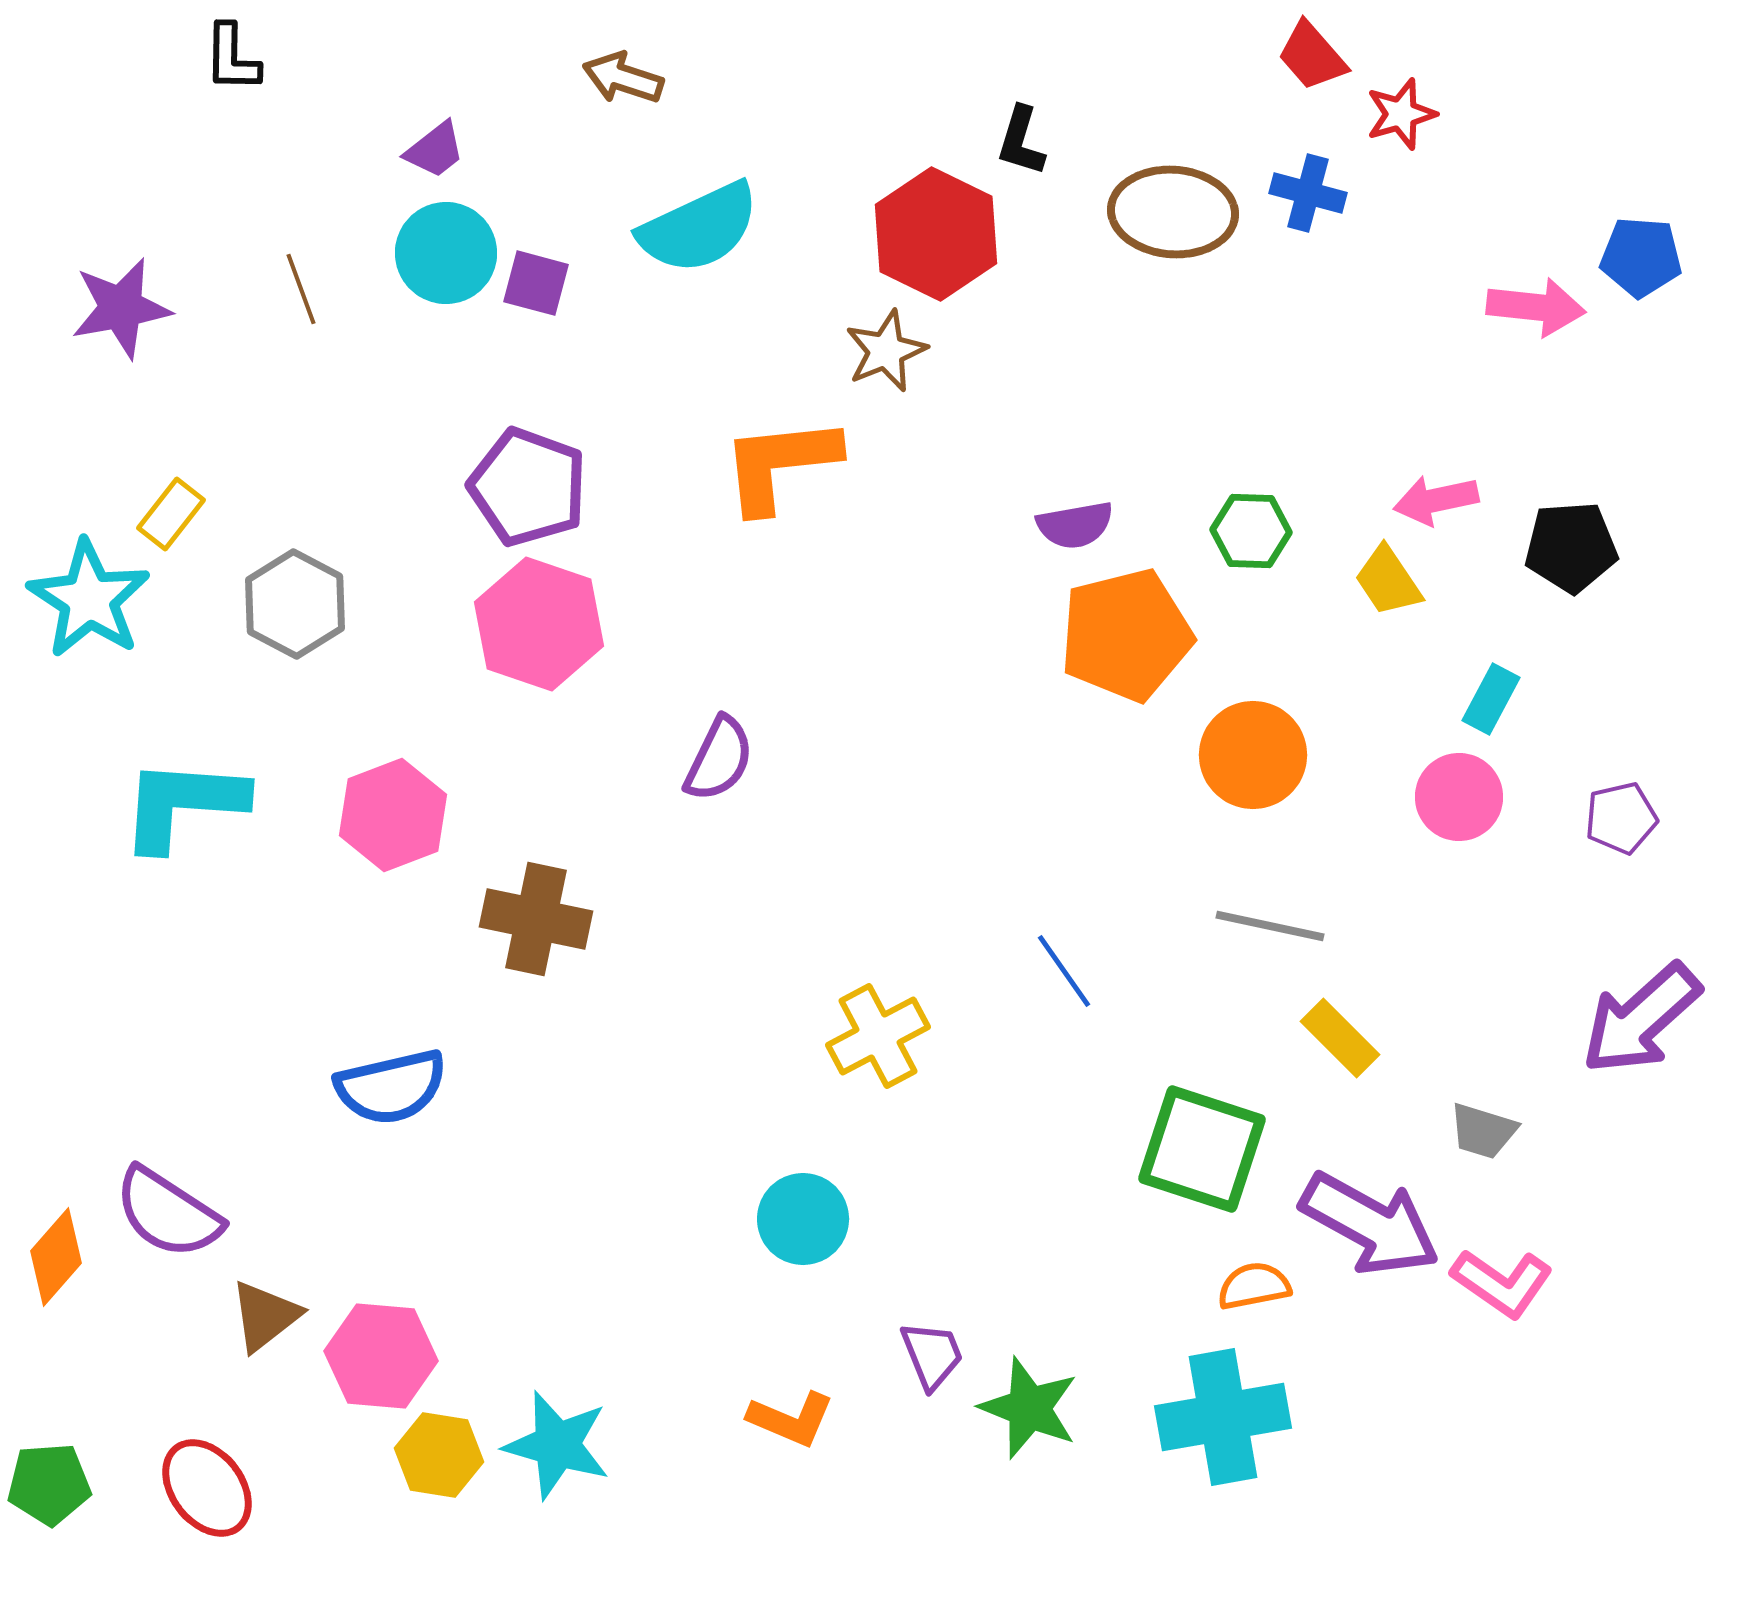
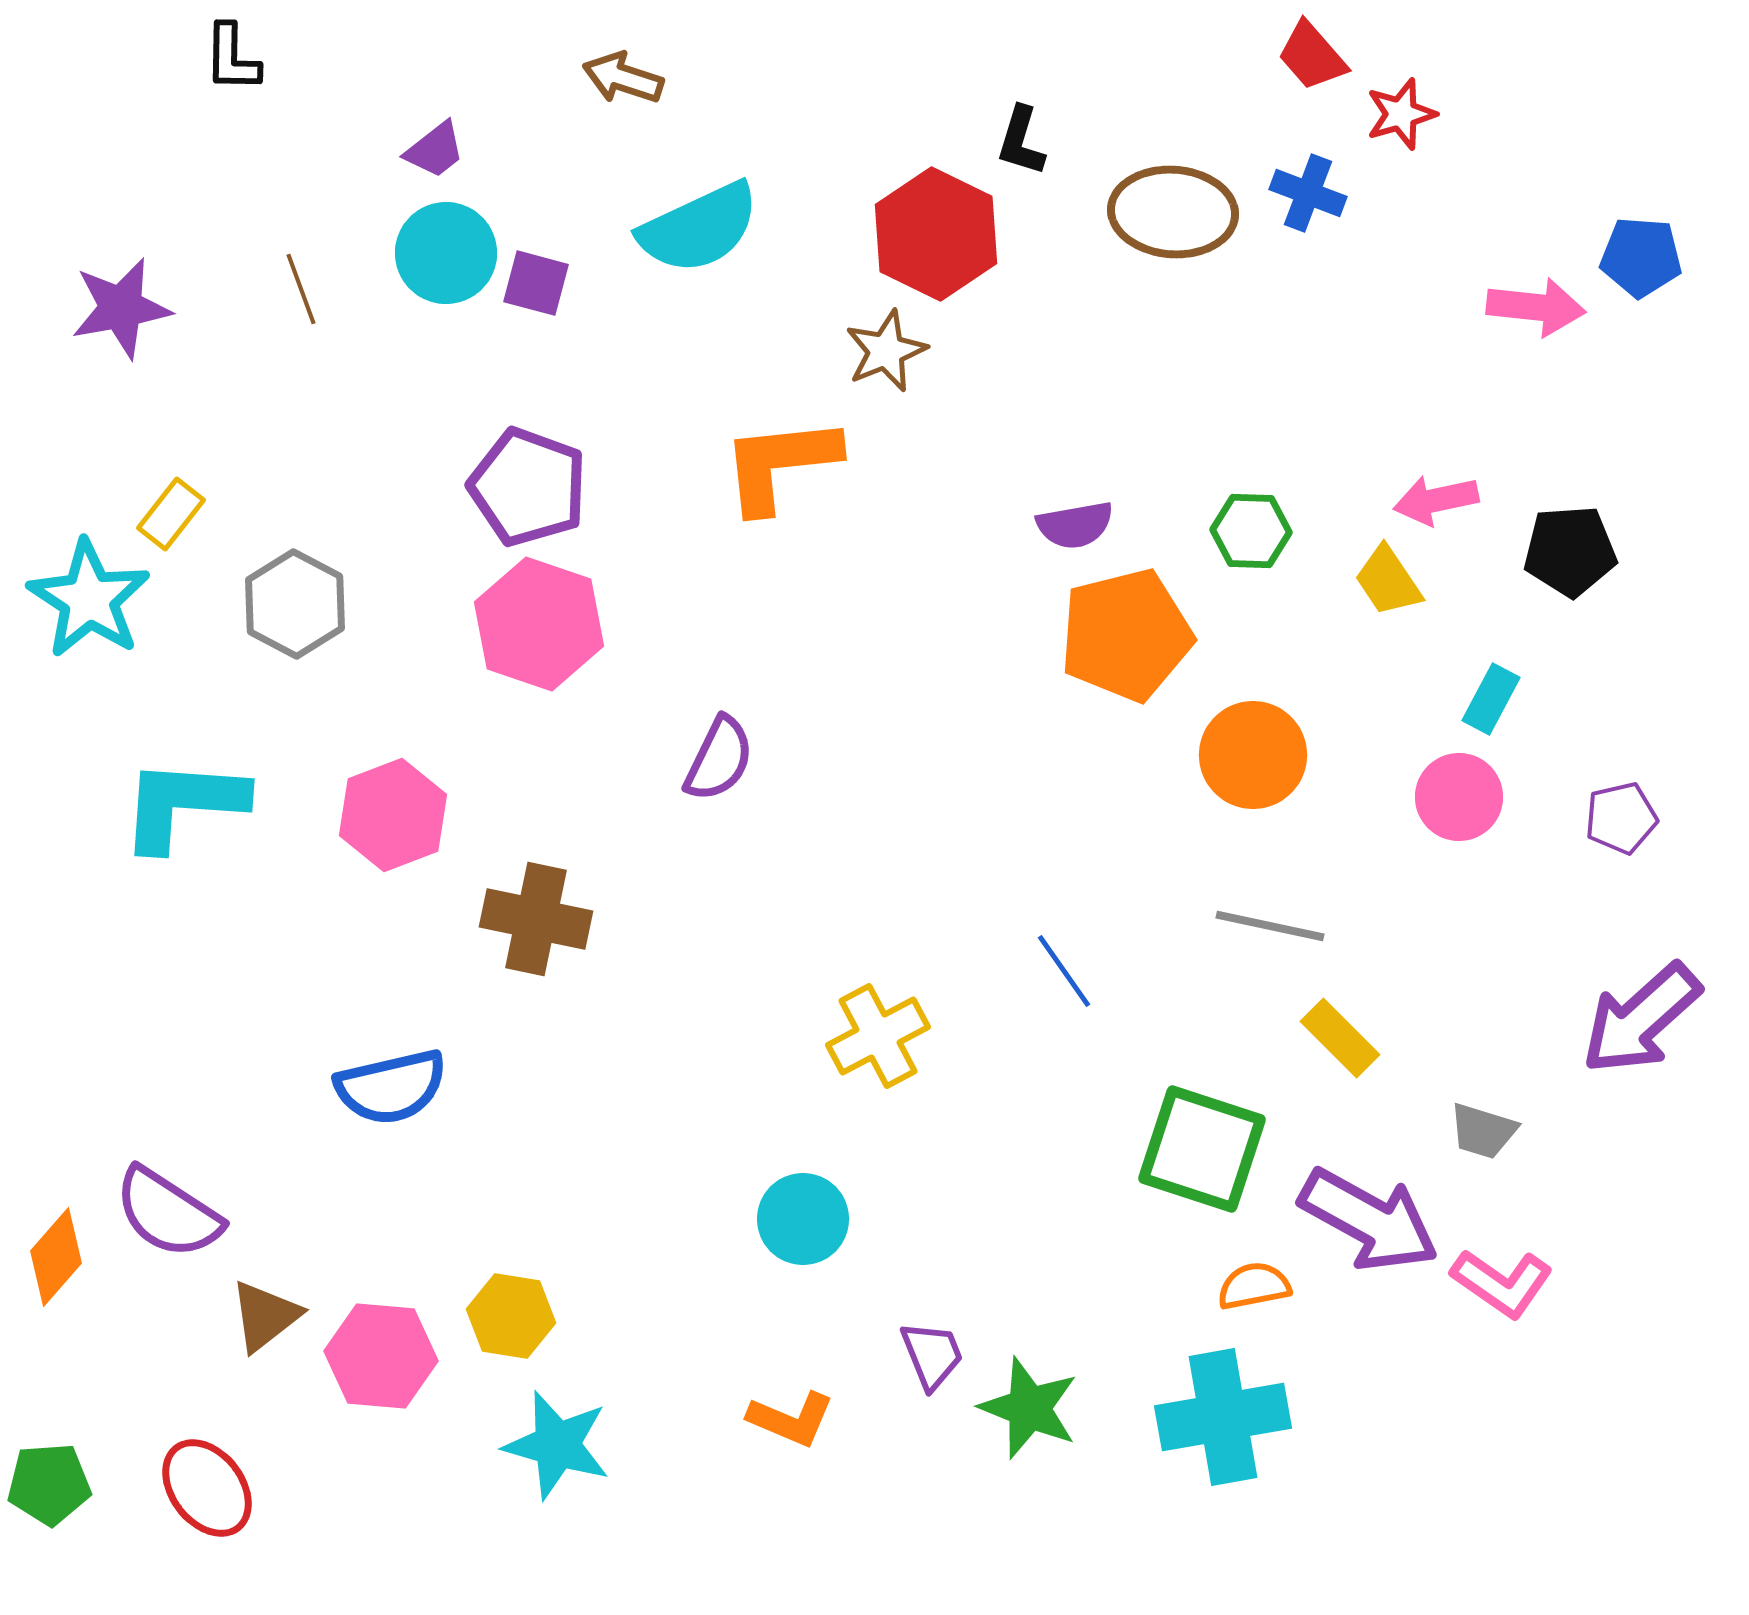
blue cross at (1308, 193): rotated 6 degrees clockwise
black pentagon at (1571, 547): moved 1 px left, 4 px down
purple arrow at (1370, 1224): moved 1 px left, 4 px up
yellow hexagon at (439, 1455): moved 72 px right, 139 px up
